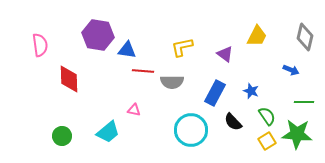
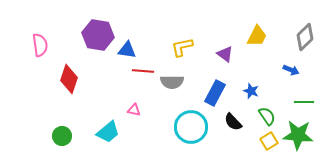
gray diamond: rotated 32 degrees clockwise
red diamond: rotated 20 degrees clockwise
cyan circle: moved 3 px up
green star: moved 1 px right, 1 px down
yellow square: moved 2 px right
